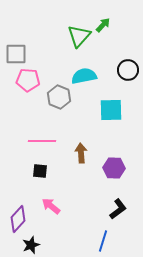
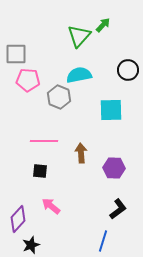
cyan semicircle: moved 5 px left, 1 px up
pink line: moved 2 px right
